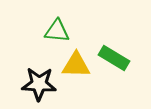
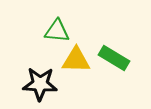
yellow triangle: moved 5 px up
black star: moved 1 px right
